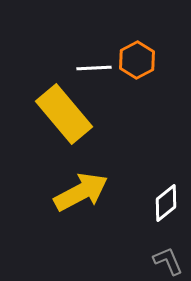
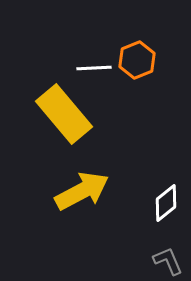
orange hexagon: rotated 6 degrees clockwise
yellow arrow: moved 1 px right, 1 px up
